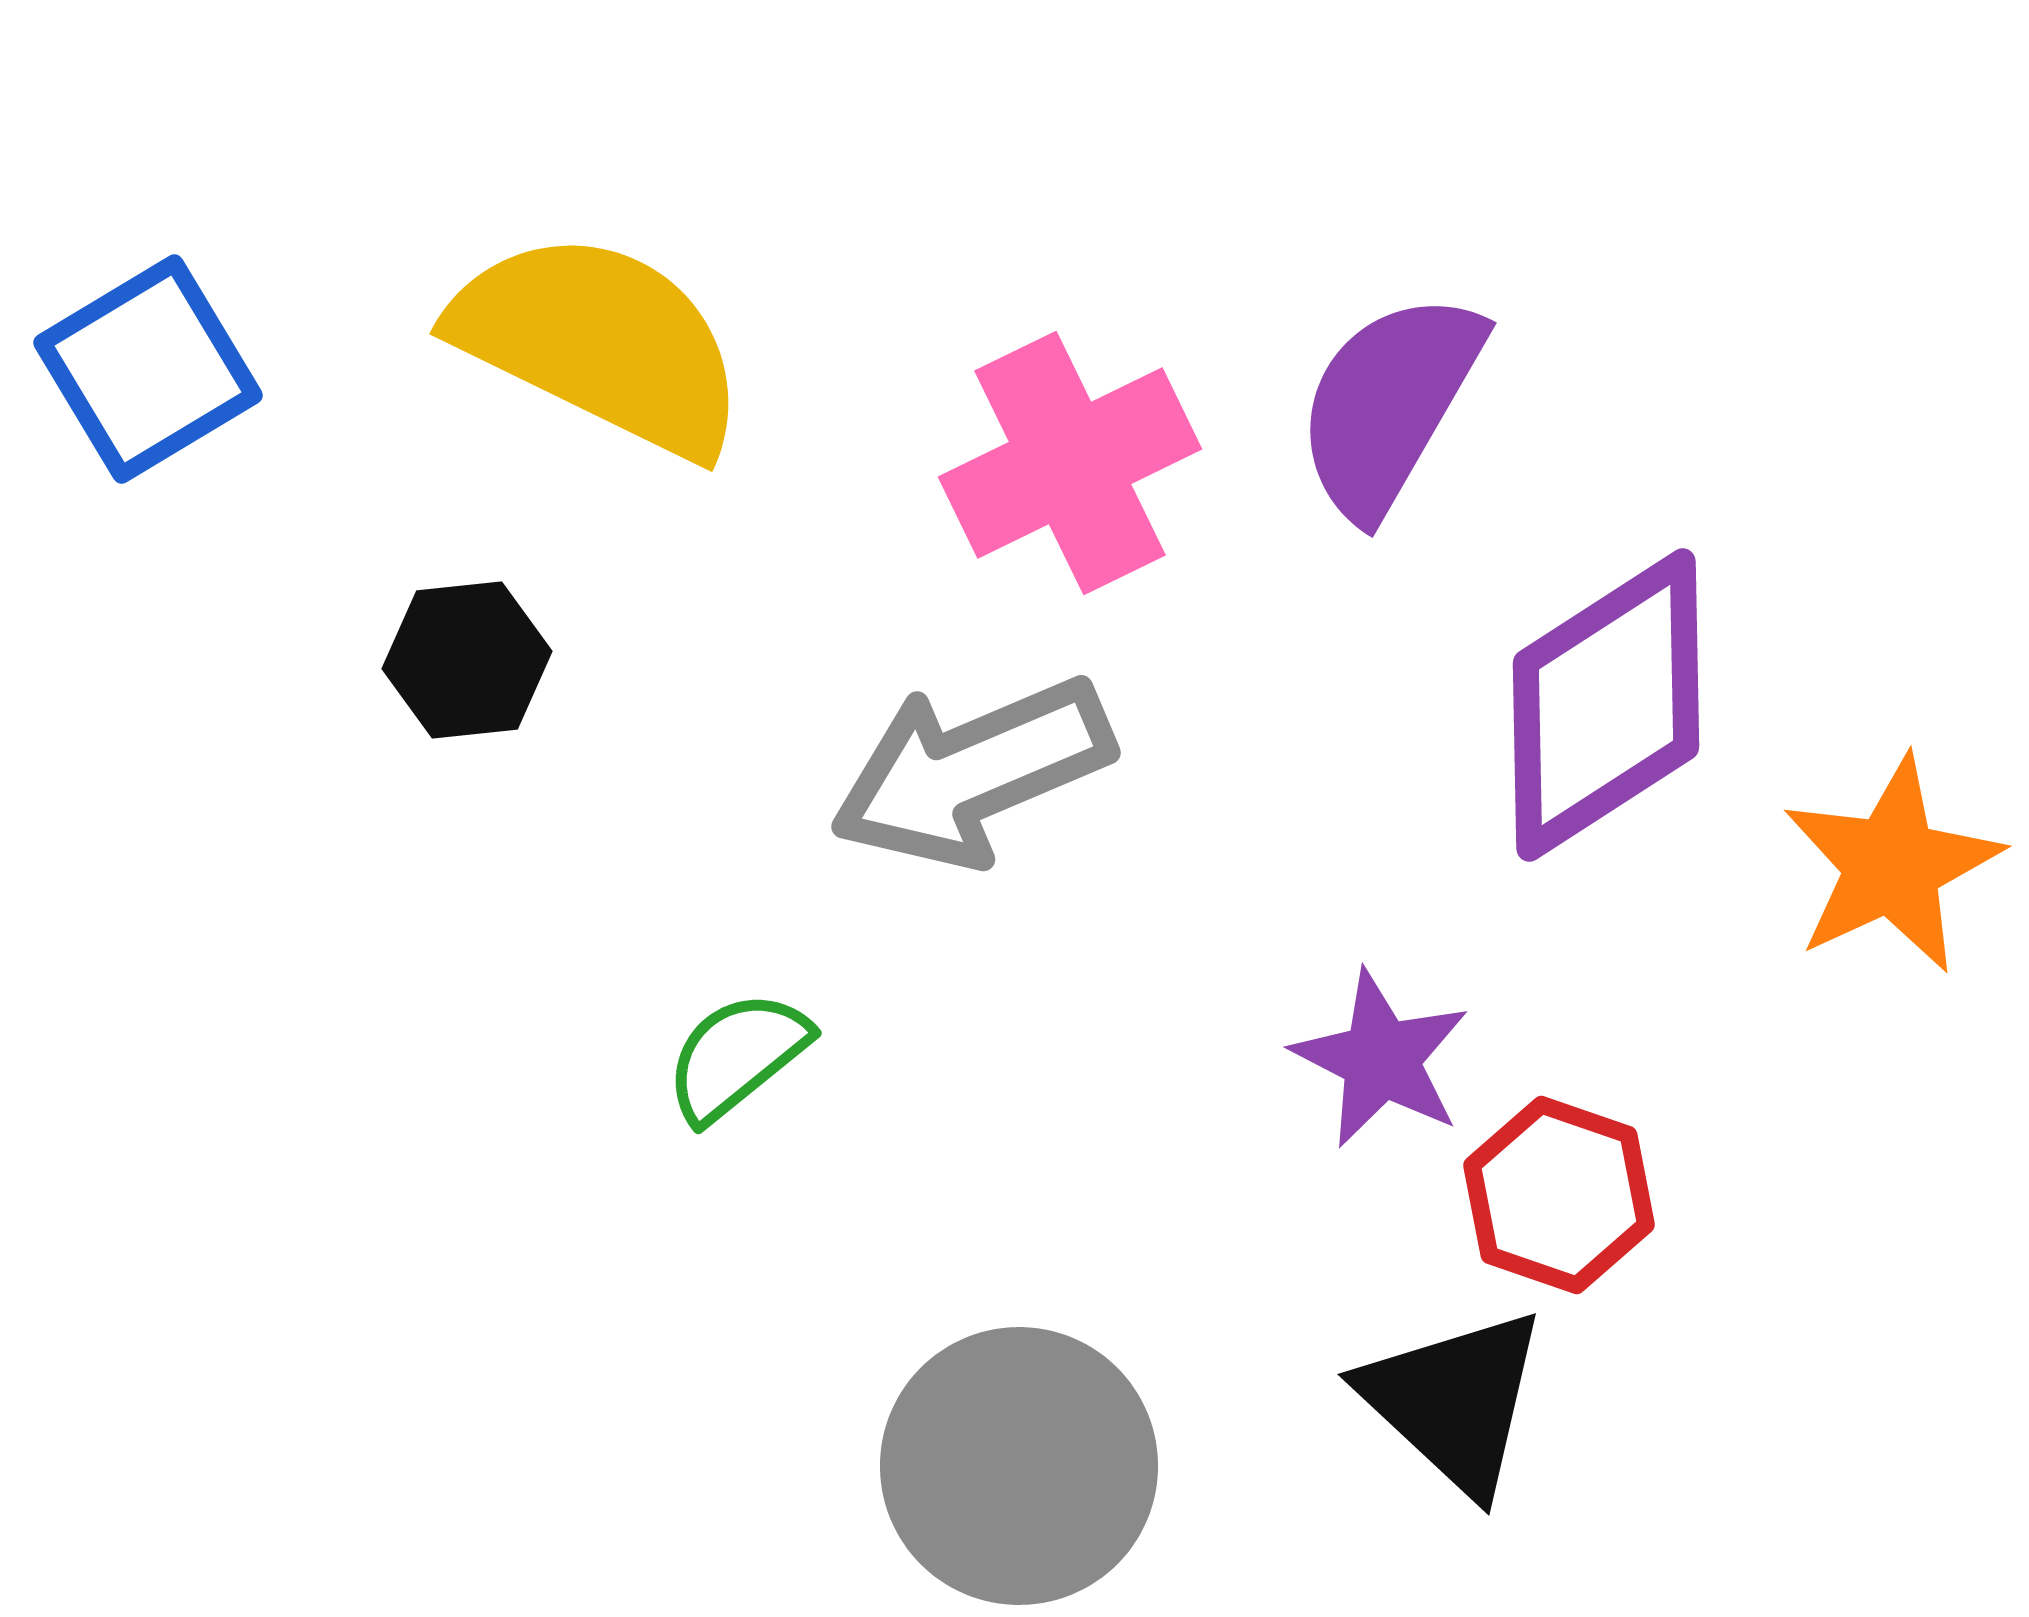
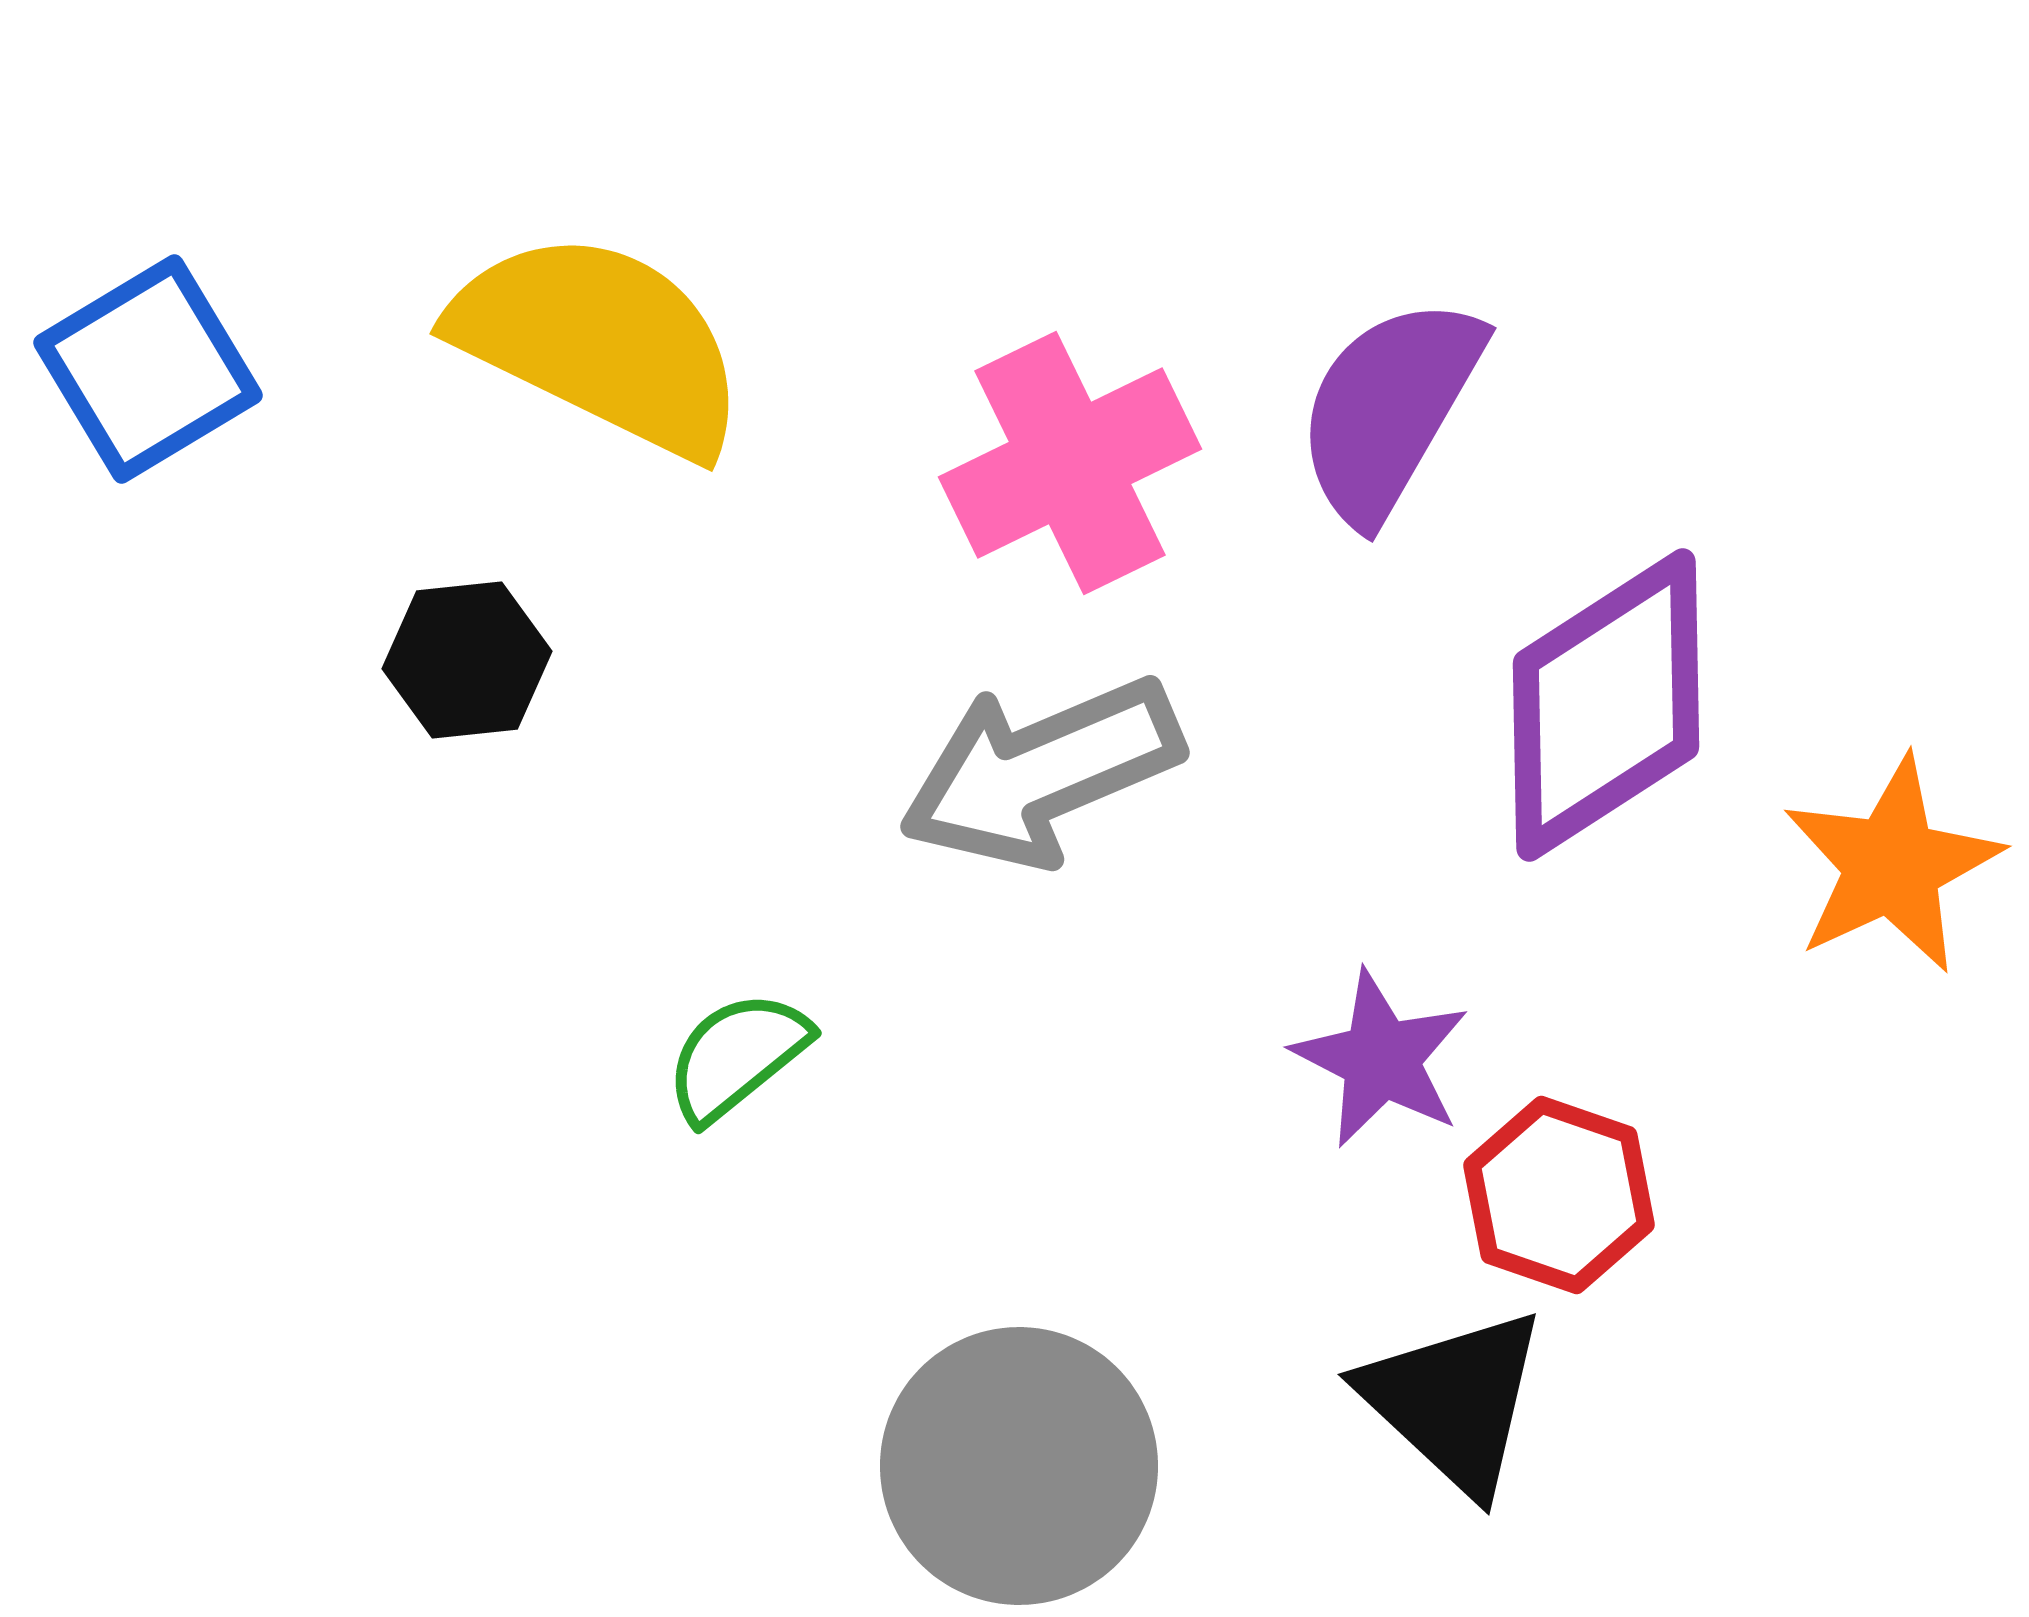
purple semicircle: moved 5 px down
gray arrow: moved 69 px right
